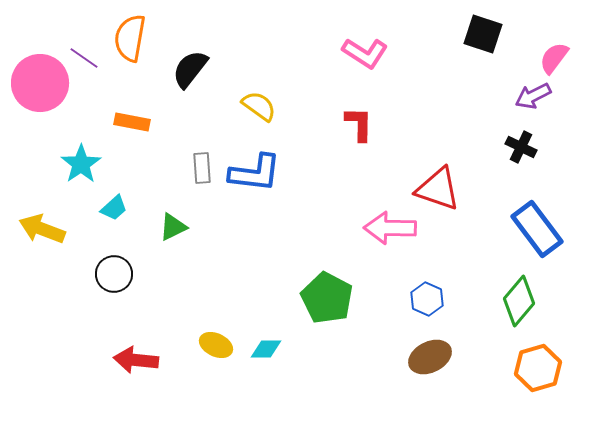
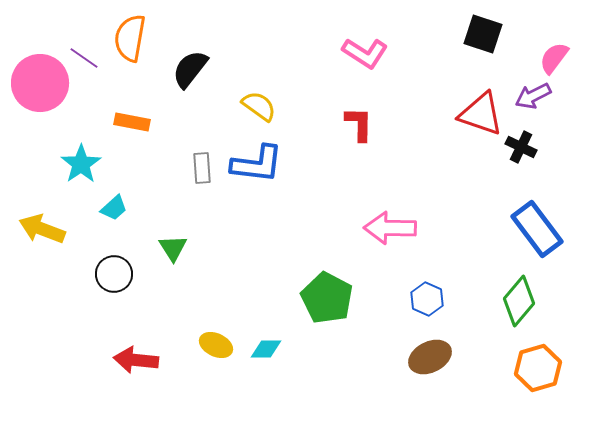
blue L-shape: moved 2 px right, 9 px up
red triangle: moved 43 px right, 75 px up
green triangle: moved 21 px down; rotated 36 degrees counterclockwise
